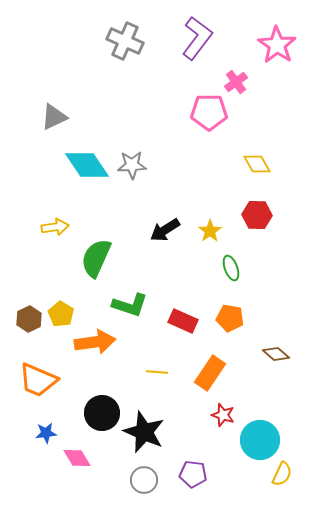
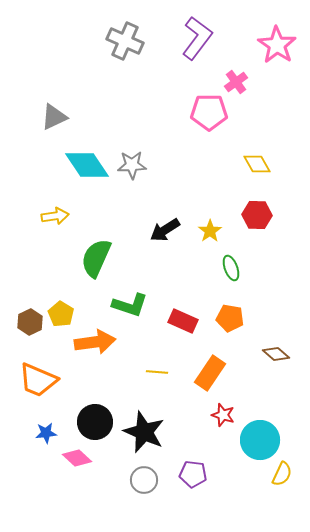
yellow arrow: moved 11 px up
brown hexagon: moved 1 px right, 3 px down
black circle: moved 7 px left, 9 px down
pink diamond: rotated 16 degrees counterclockwise
